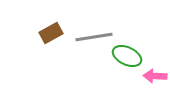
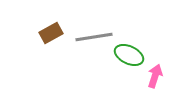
green ellipse: moved 2 px right, 1 px up
pink arrow: rotated 105 degrees clockwise
